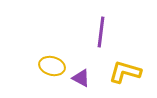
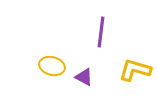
yellow L-shape: moved 10 px right, 2 px up
purple triangle: moved 3 px right, 1 px up
